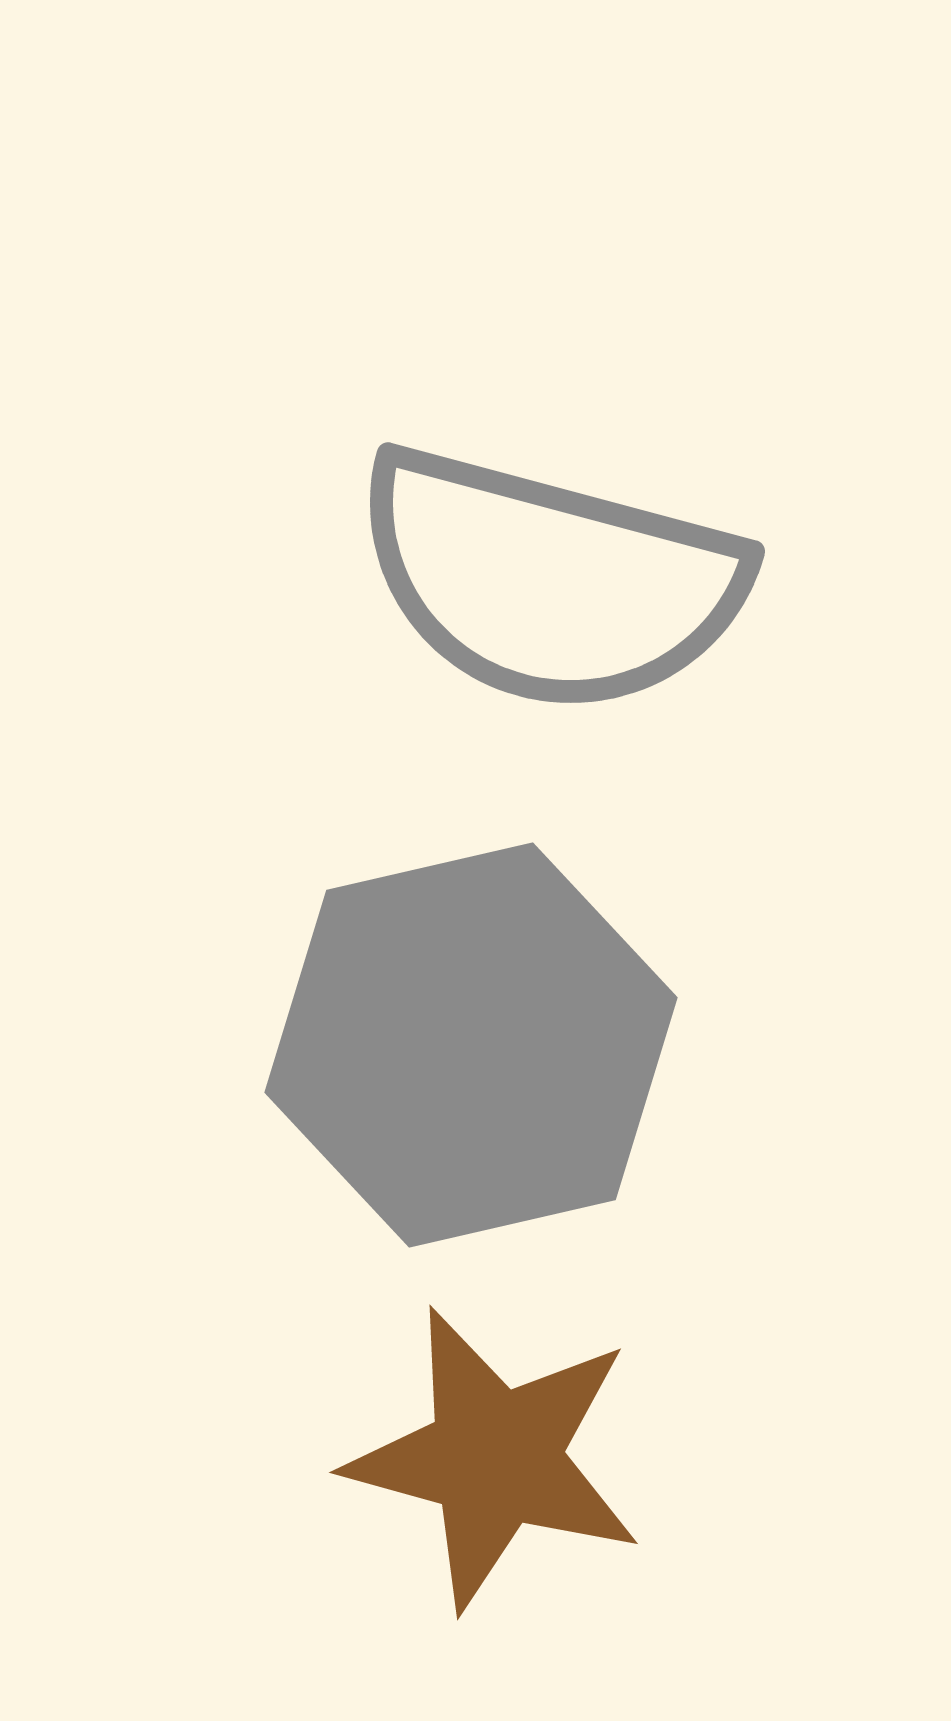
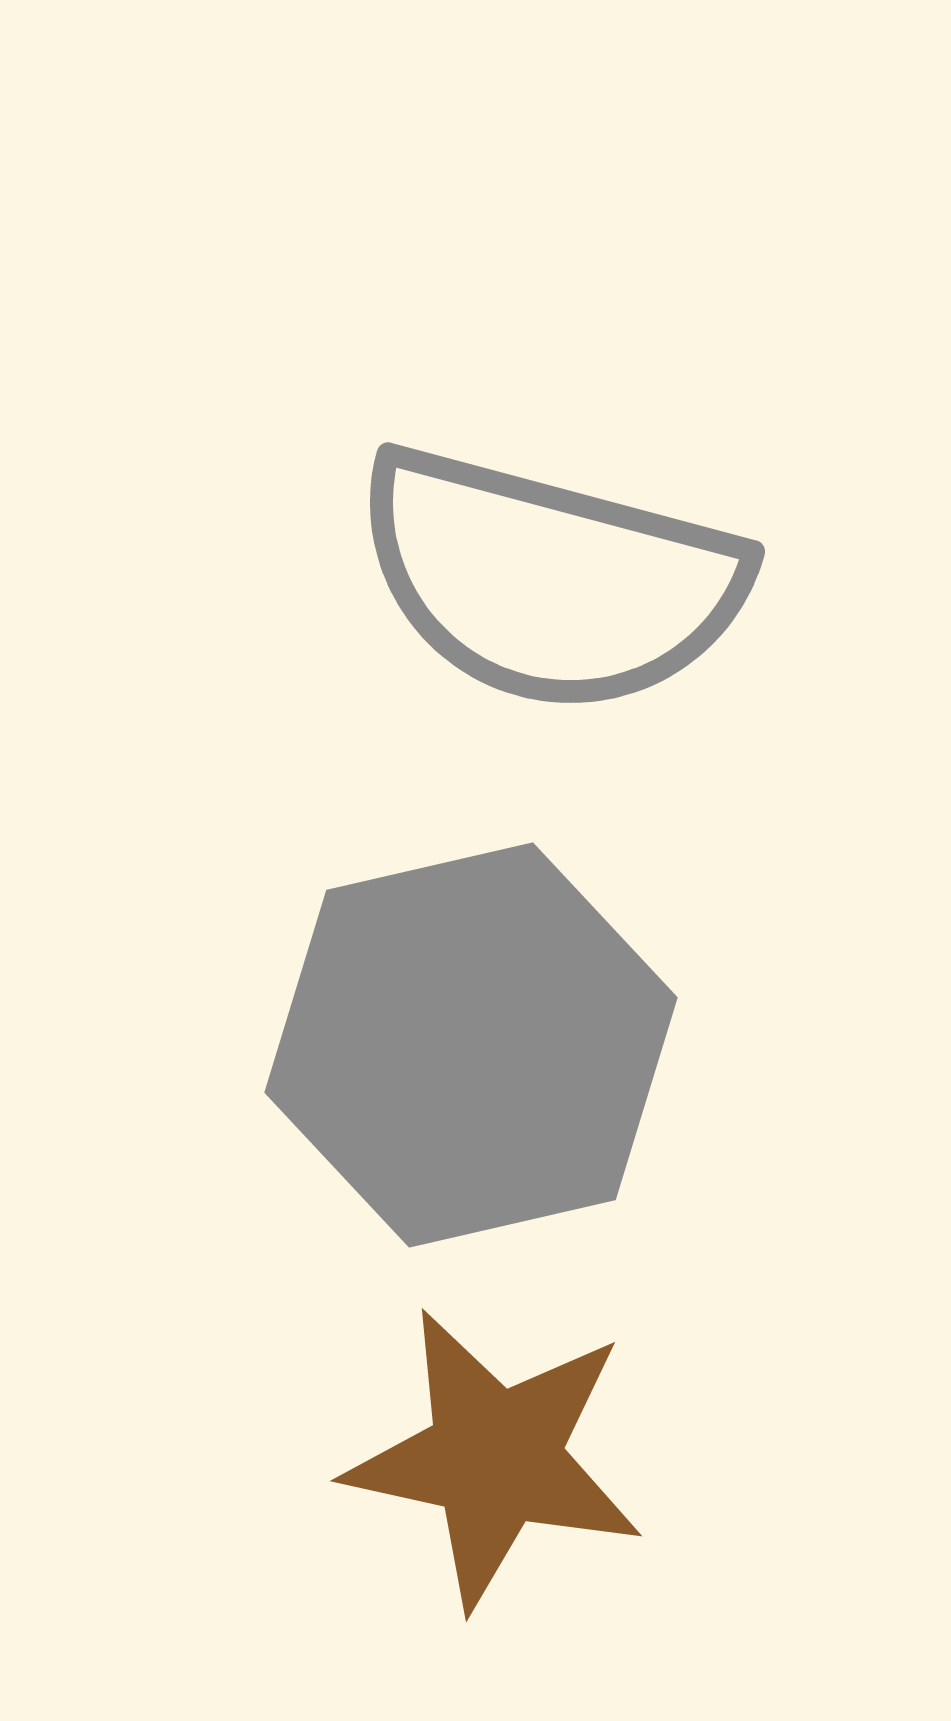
brown star: rotated 3 degrees counterclockwise
